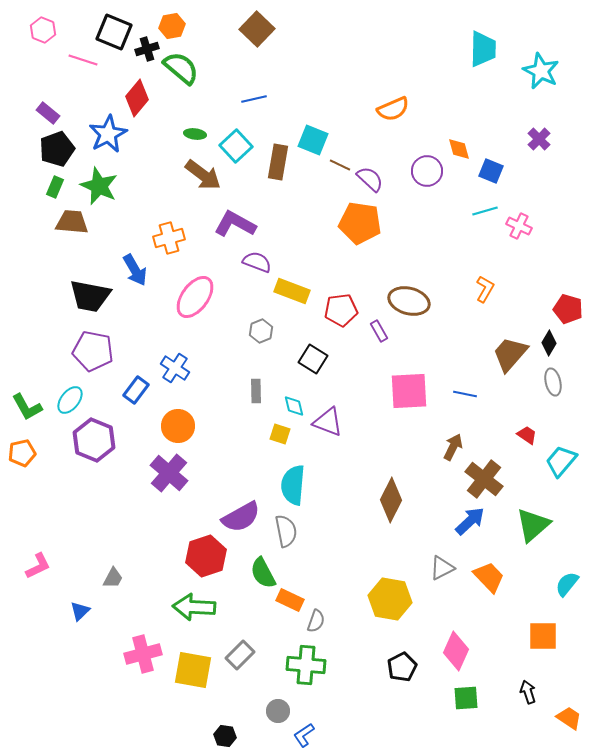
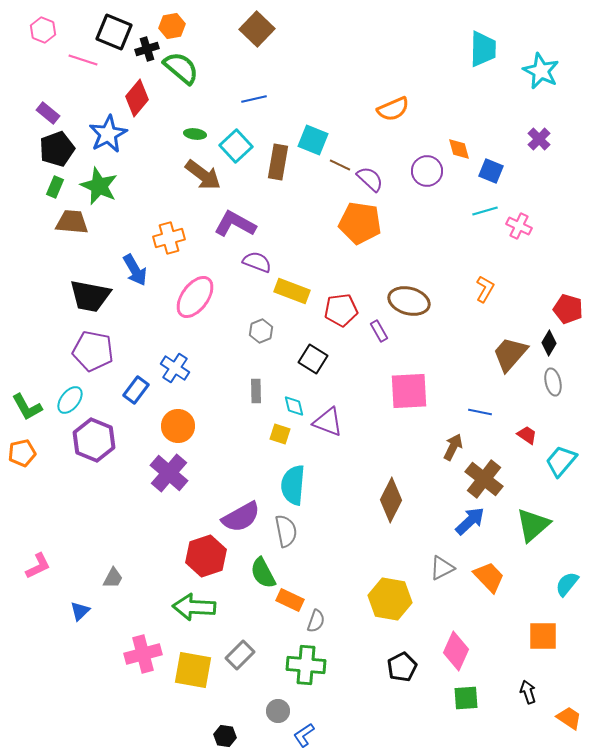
blue line at (465, 394): moved 15 px right, 18 px down
